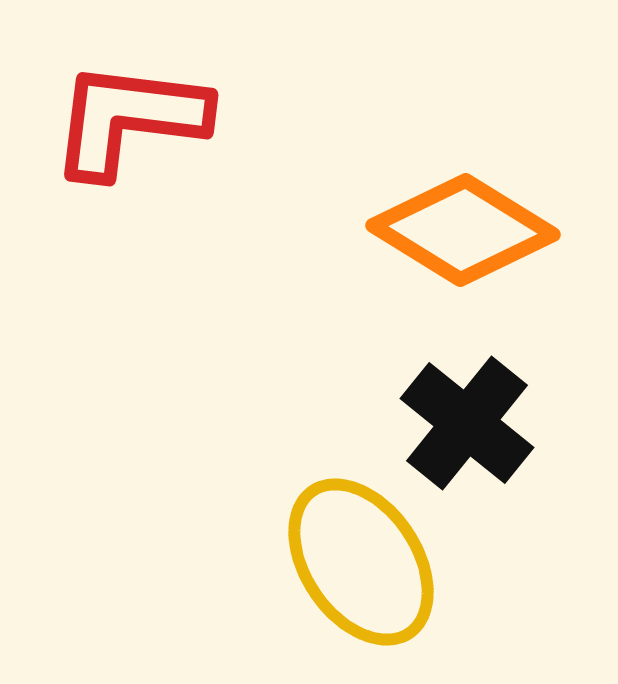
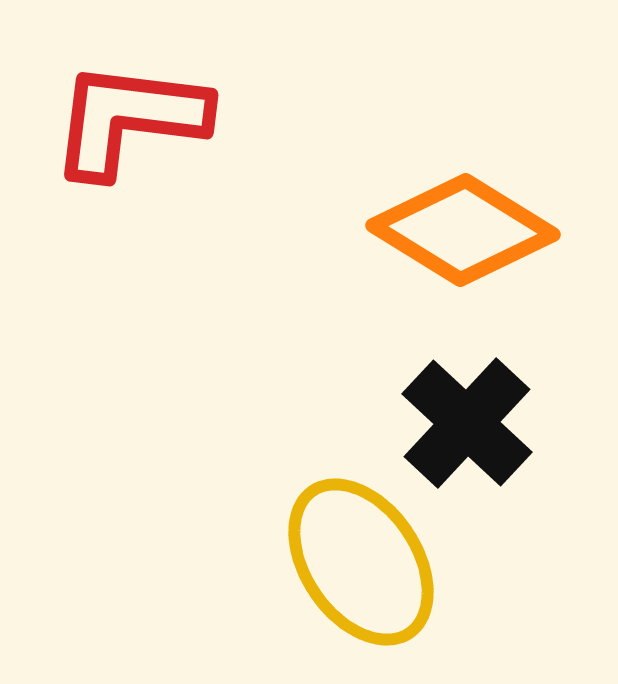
black cross: rotated 4 degrees clockwise
